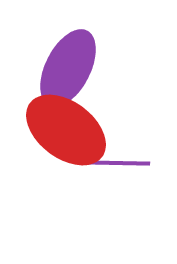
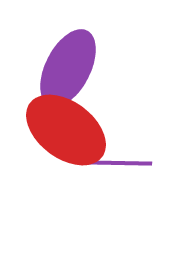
purple line: moved 2 px right
